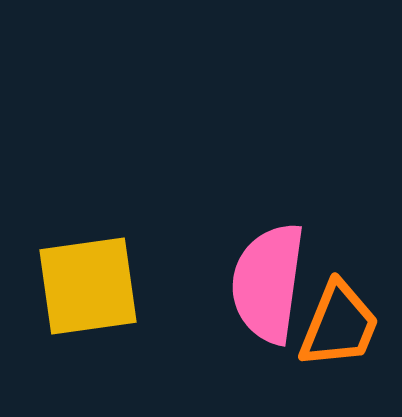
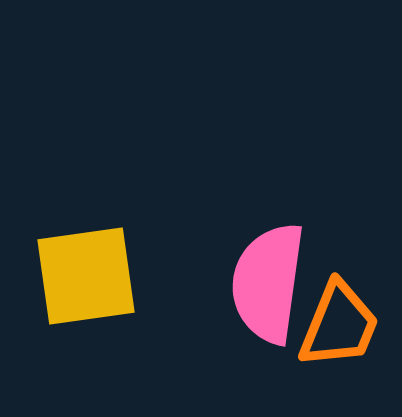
yellow square: moved 2 px left, 10 px up
